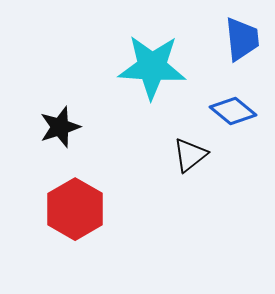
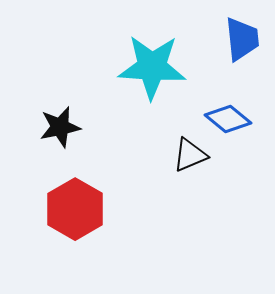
blue diamond: moved 5 px left, 8 px down
black star: rotated 6 degrees clockwise
black triangle: rotated 15 degrees clockwise
